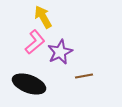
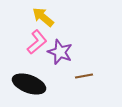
yellow arrow: rotated 20 degrees counterclockwise
pink L-shape: moved 2 px right
purple star: rotated 25 degrees counterclockwise
